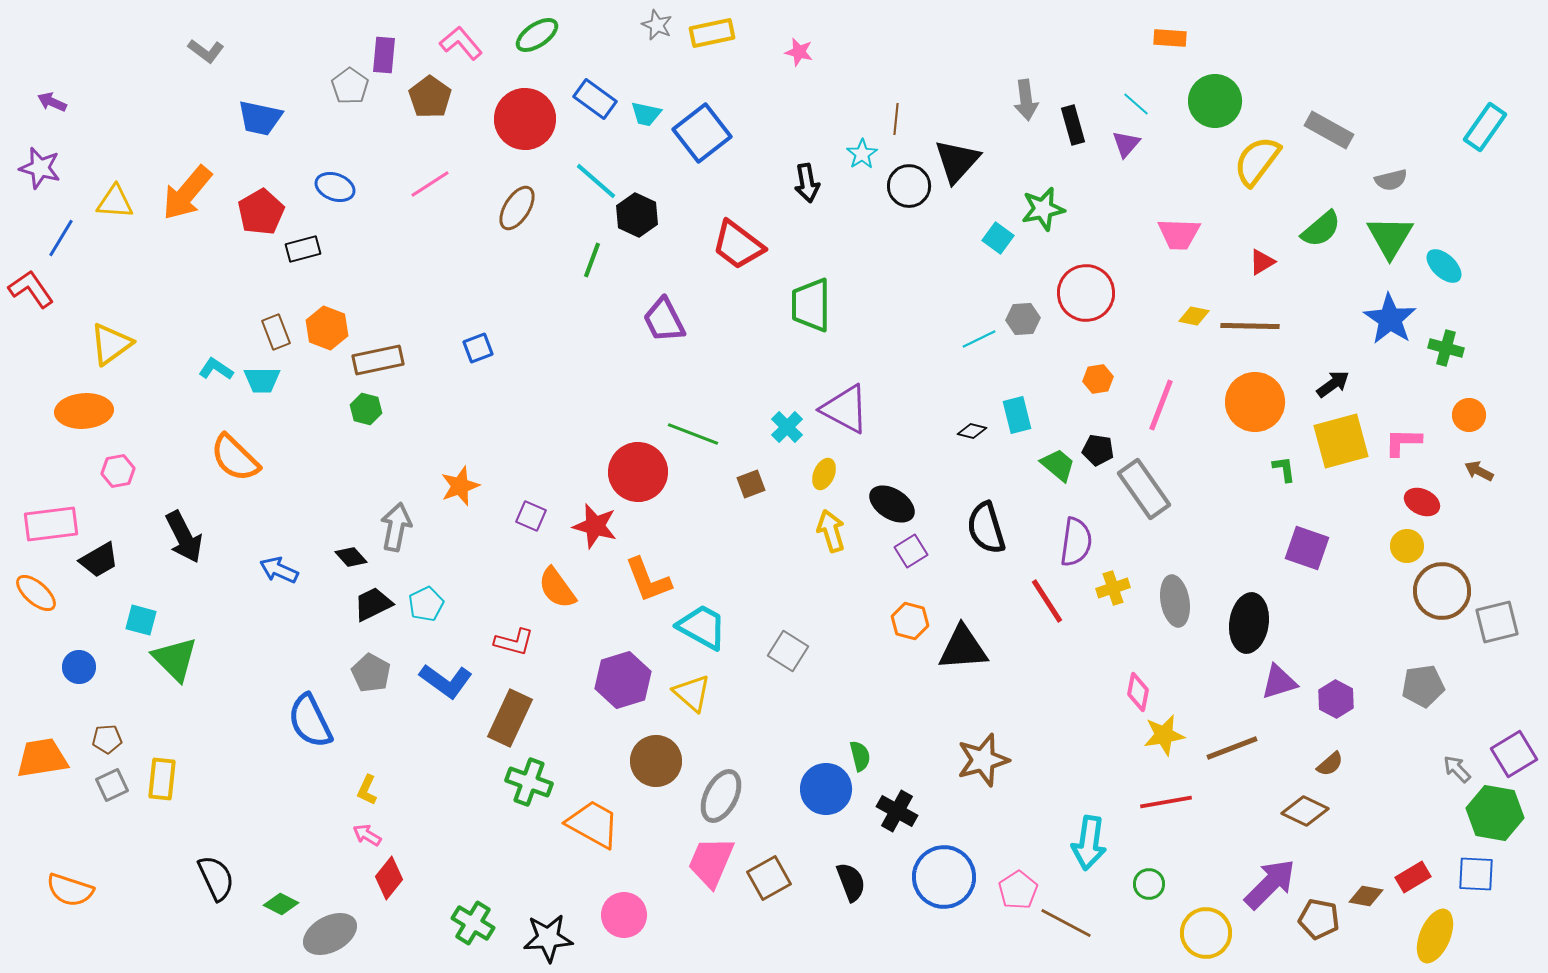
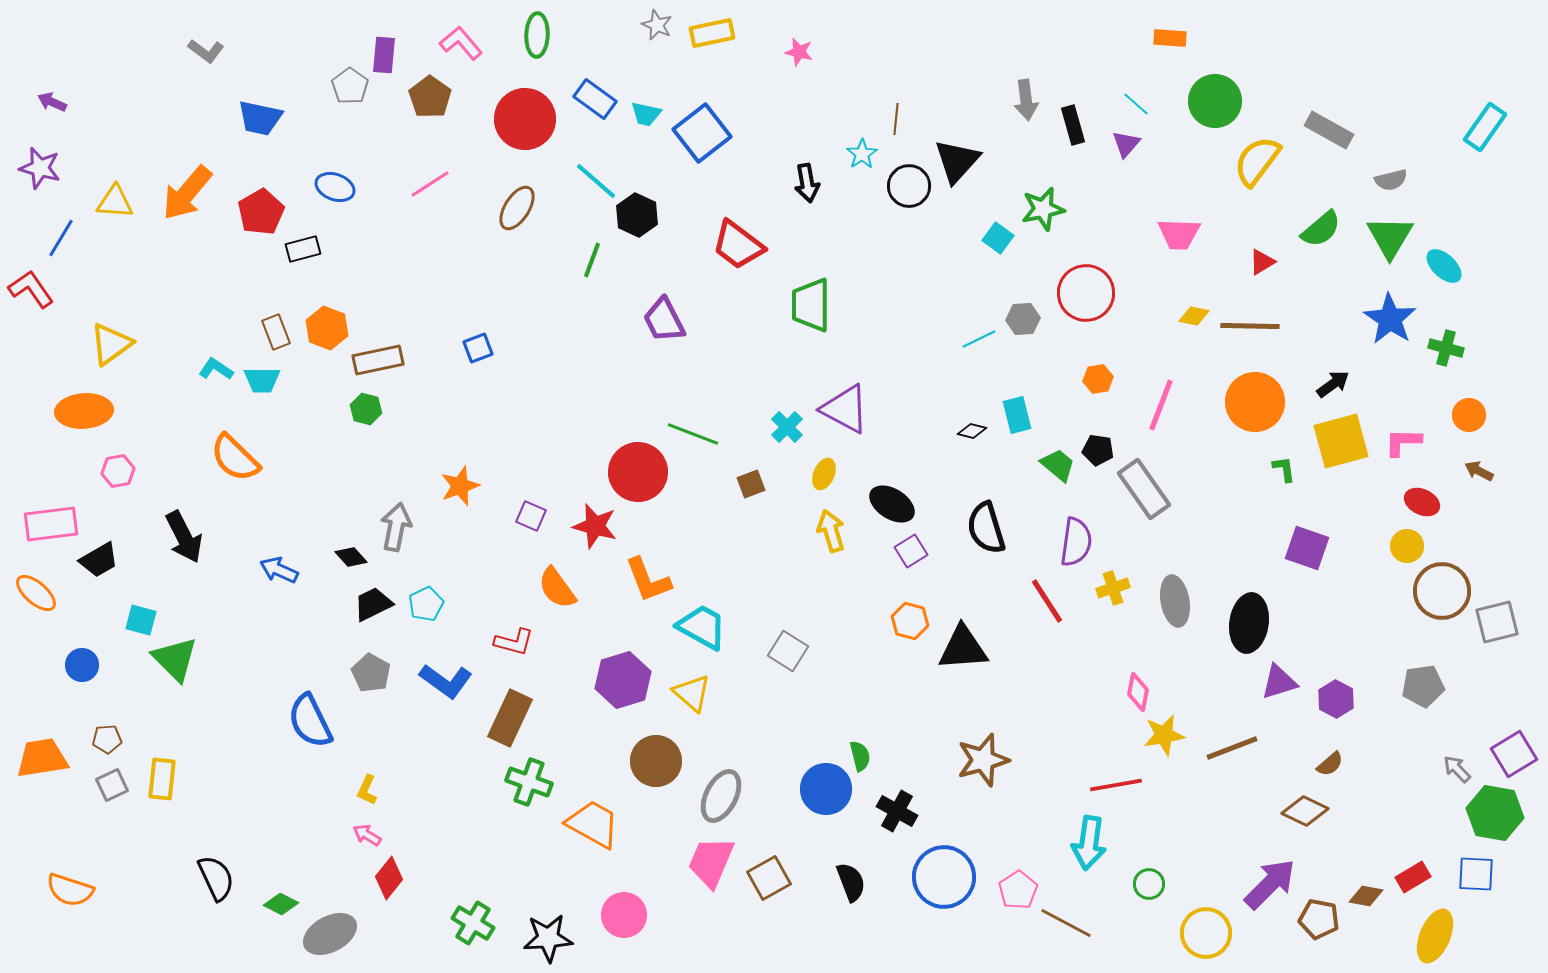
green ellipse at (537, 35): rotated 54 degrees counterclockwise
blue circle at (79, 667): moved 3 px right, 2 px up
red line at (1166, 802): moved 50 px left, 17 px up
